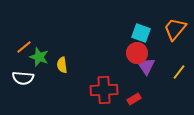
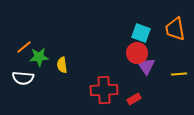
orange trapezoid: rotated 50 degrees counterclockwise
green star: rotated 24 degrees counterclockwise
yellow line: moved 2 px down; rotated 49 degrees clockwise
